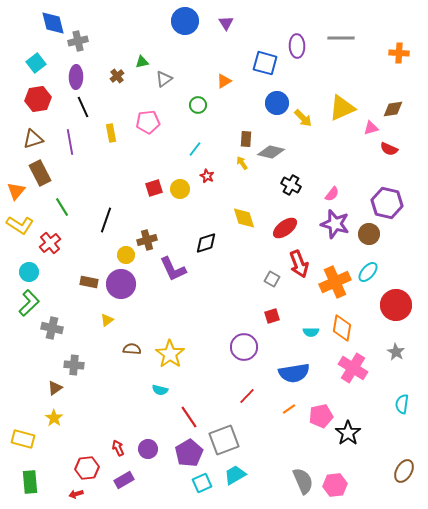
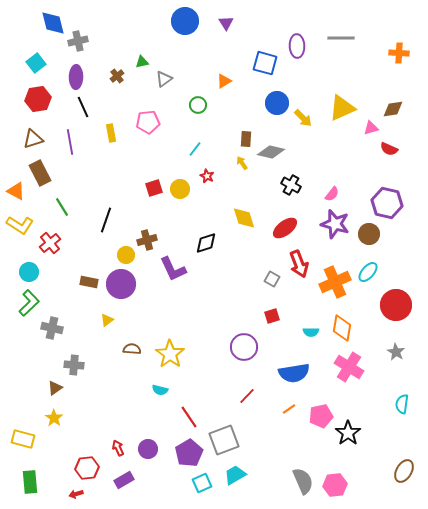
orange triangle at (16, 191): rotated 42 degrees counterclockwise
pink cross at (353, 368): moved 4 px left, 1 px up
